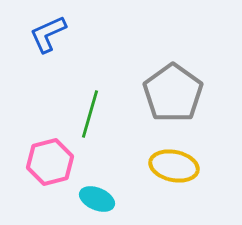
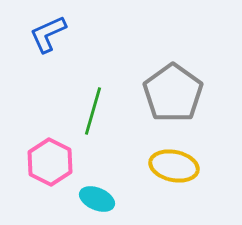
green line: moved 3 px right, 3 px up
pink hexagon: rotated 18 degrees counterclockwise
